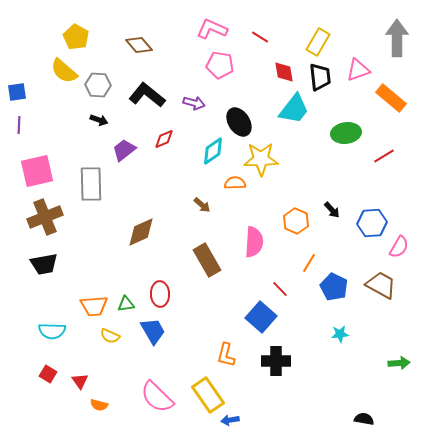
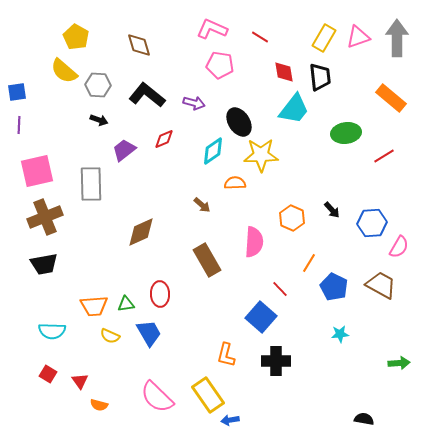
yellow rectangle at (318, 42): moved 6 px right, 4 px up
brown diamond at (139, 45): rotated 24 degrees clockwise
pink triangle at (358, 70): moved 33 px up
yellow star at (261, 159): moved 4 px up
orange hexagon at (296, 221): moved 4 px left, 3 px up
blue trapezoid at (153, 331): moved 4 px left, 2 px down
